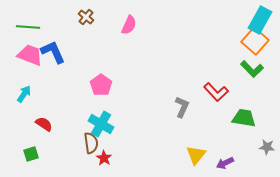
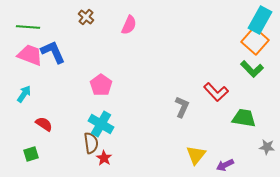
purple arrow: moved 2 px down
